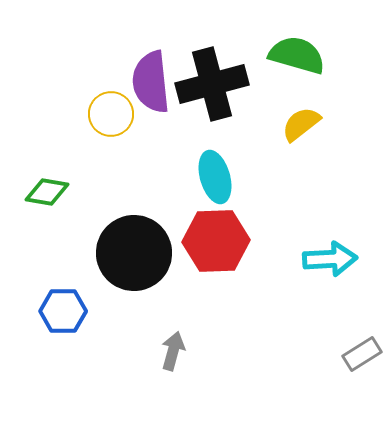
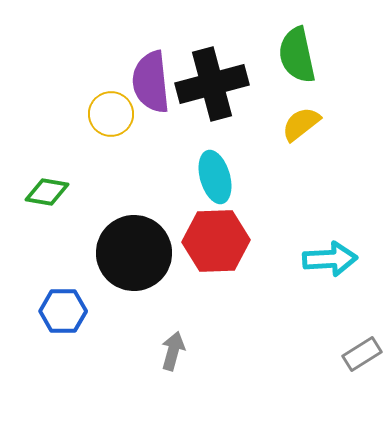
green semicircle: rotated 118 degrees counterclockwise
